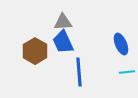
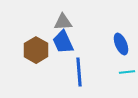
brown hexagon: moved 1 px right, 1 px up
